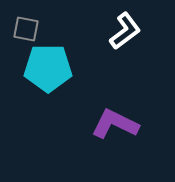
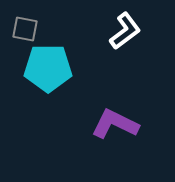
gray square: moved 1 px left
